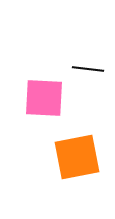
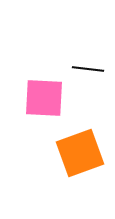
orange square: moved 3 px right, 4 px up; rotated 9 degrees counterclockwise
